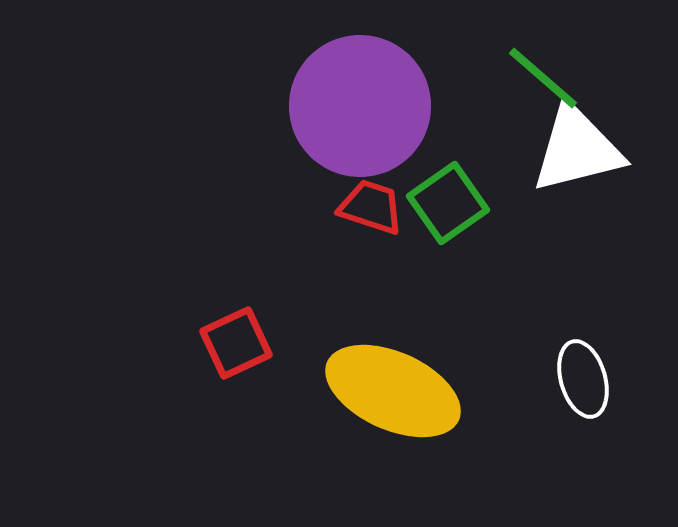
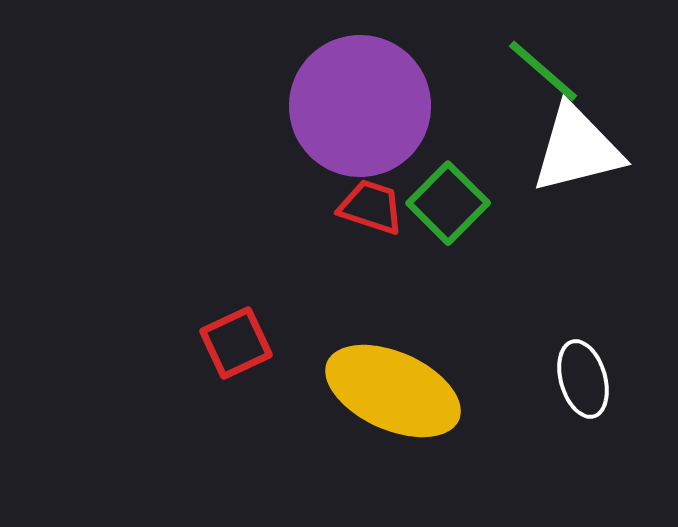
green line: moved 7 px up
green square: rotated 10 degrees counterclockwise
